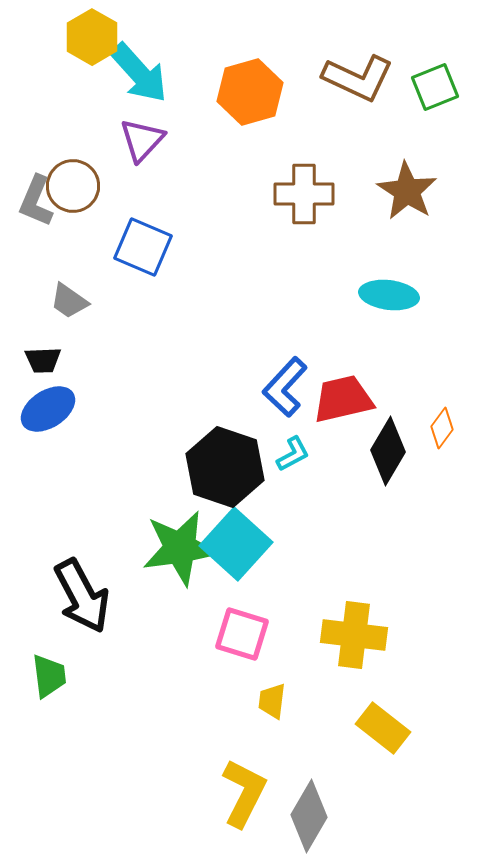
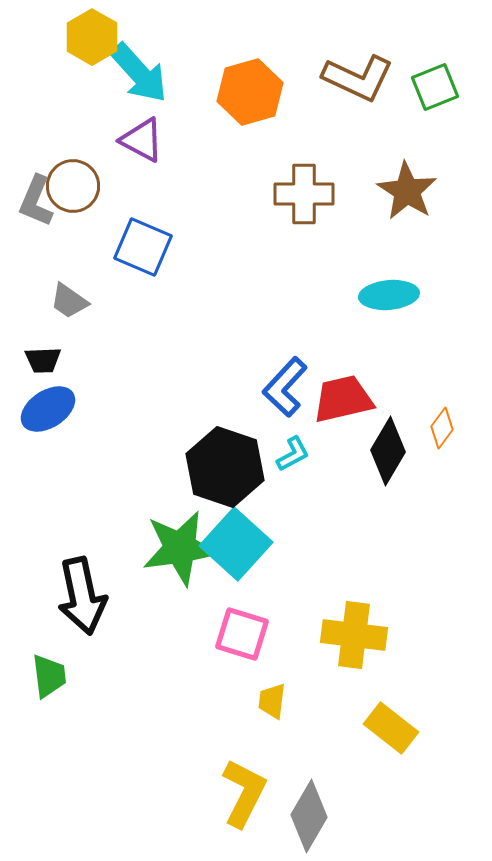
purple triangle: rotated 45 degrees counterclockwise
cyan ellipse: rotated 12 degrees counterclockwise
black arrow: rotated 16 degrees clockwise
yellow rectangle: moved 8 px right
